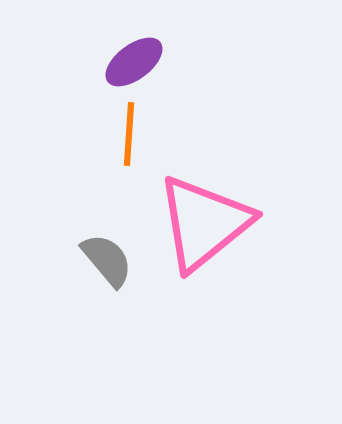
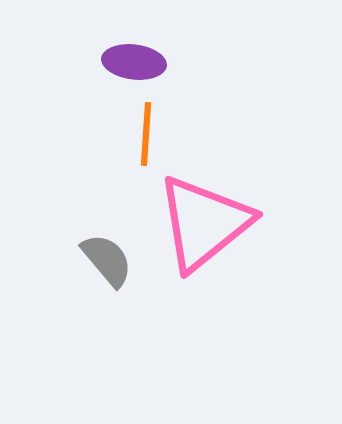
purple ellipse: rotated 44 degrees clockwise
orange line: moved 17 px right
